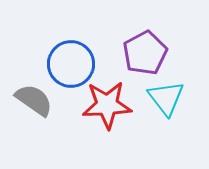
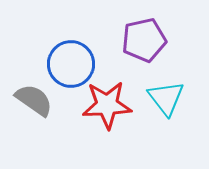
purple pentagon: moved 1 px left, 13 px up; rotated 15 degrees clockwise
